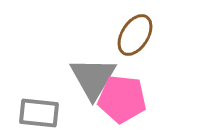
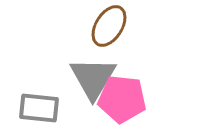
brown ellipse: moved 26 px left, 9 px up
gray rectangle: moved 5 px up
